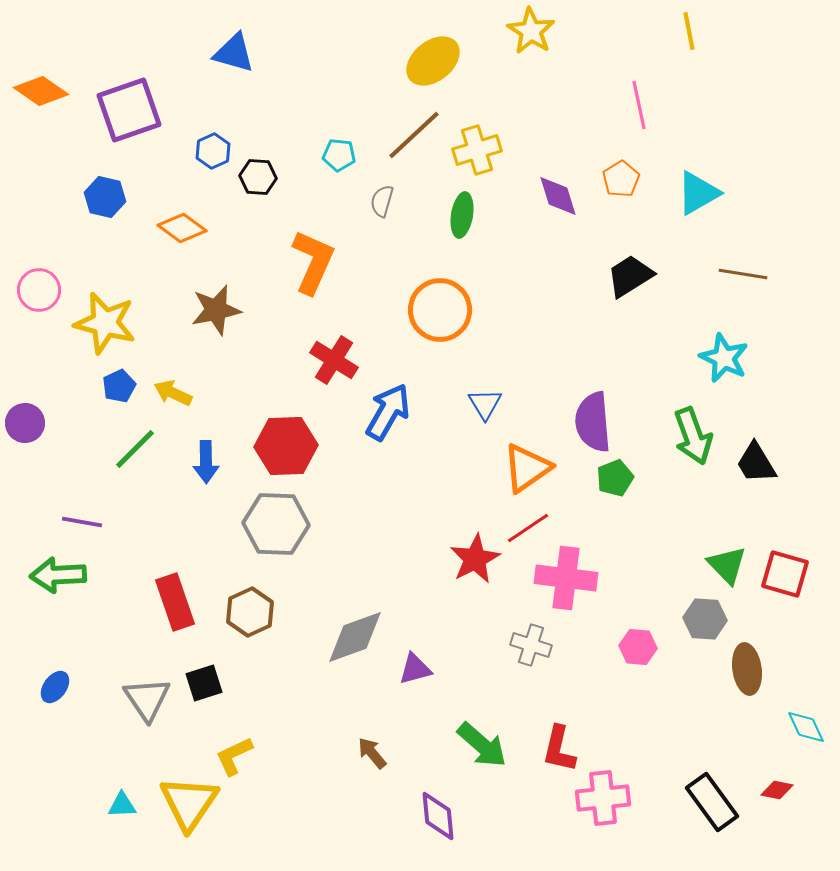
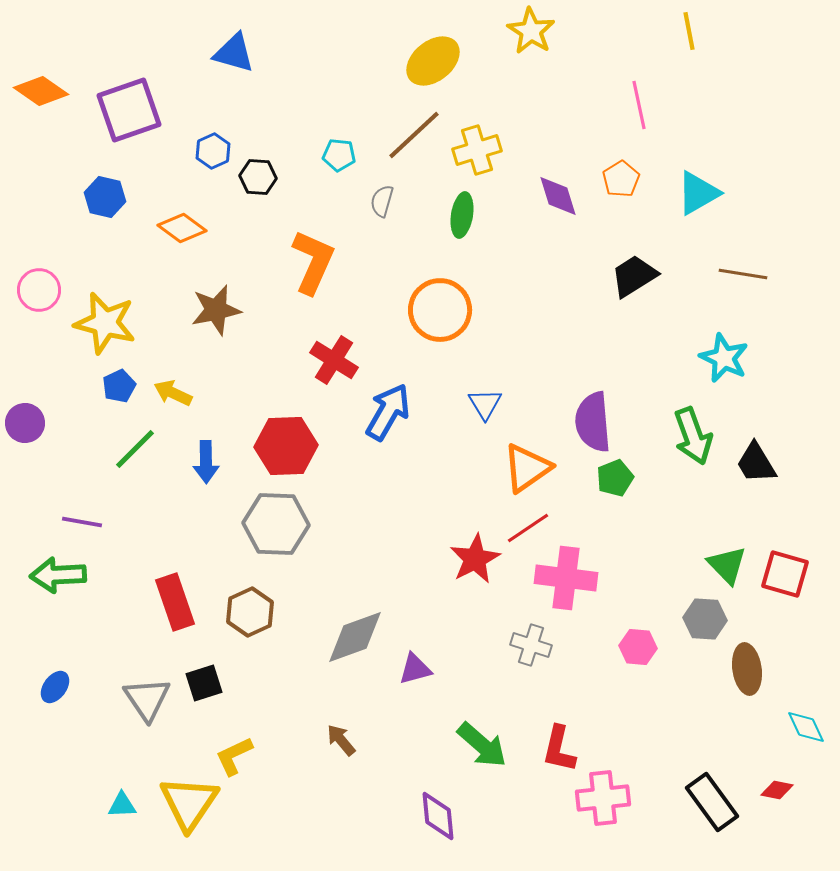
black trapezoid at (630, 276): moved 4 px right
brown arrow at (372, 753): moved 31 px left, 13 px up
